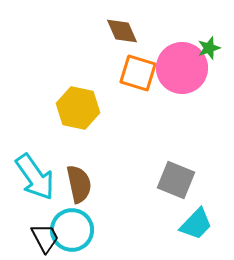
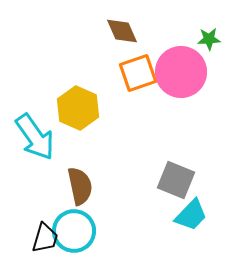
green star: moved 9 px up; rotated 15 degrees clockwise
pink circle: moved 1 px left, 4 px down
orange square: rotated 36 degrees counterclockwise
yellow hexagon: rotated 12 degrees clockwise
cyan arrow: moved 40 px up
brown semicircle: moved 1 px right, 2 px down
cyan trapezoid: moved 5 px left, 9 px up
cyan circle: moved 2 px right, 1 px down
black trapezoid: rotated 44 degrees clockwise
